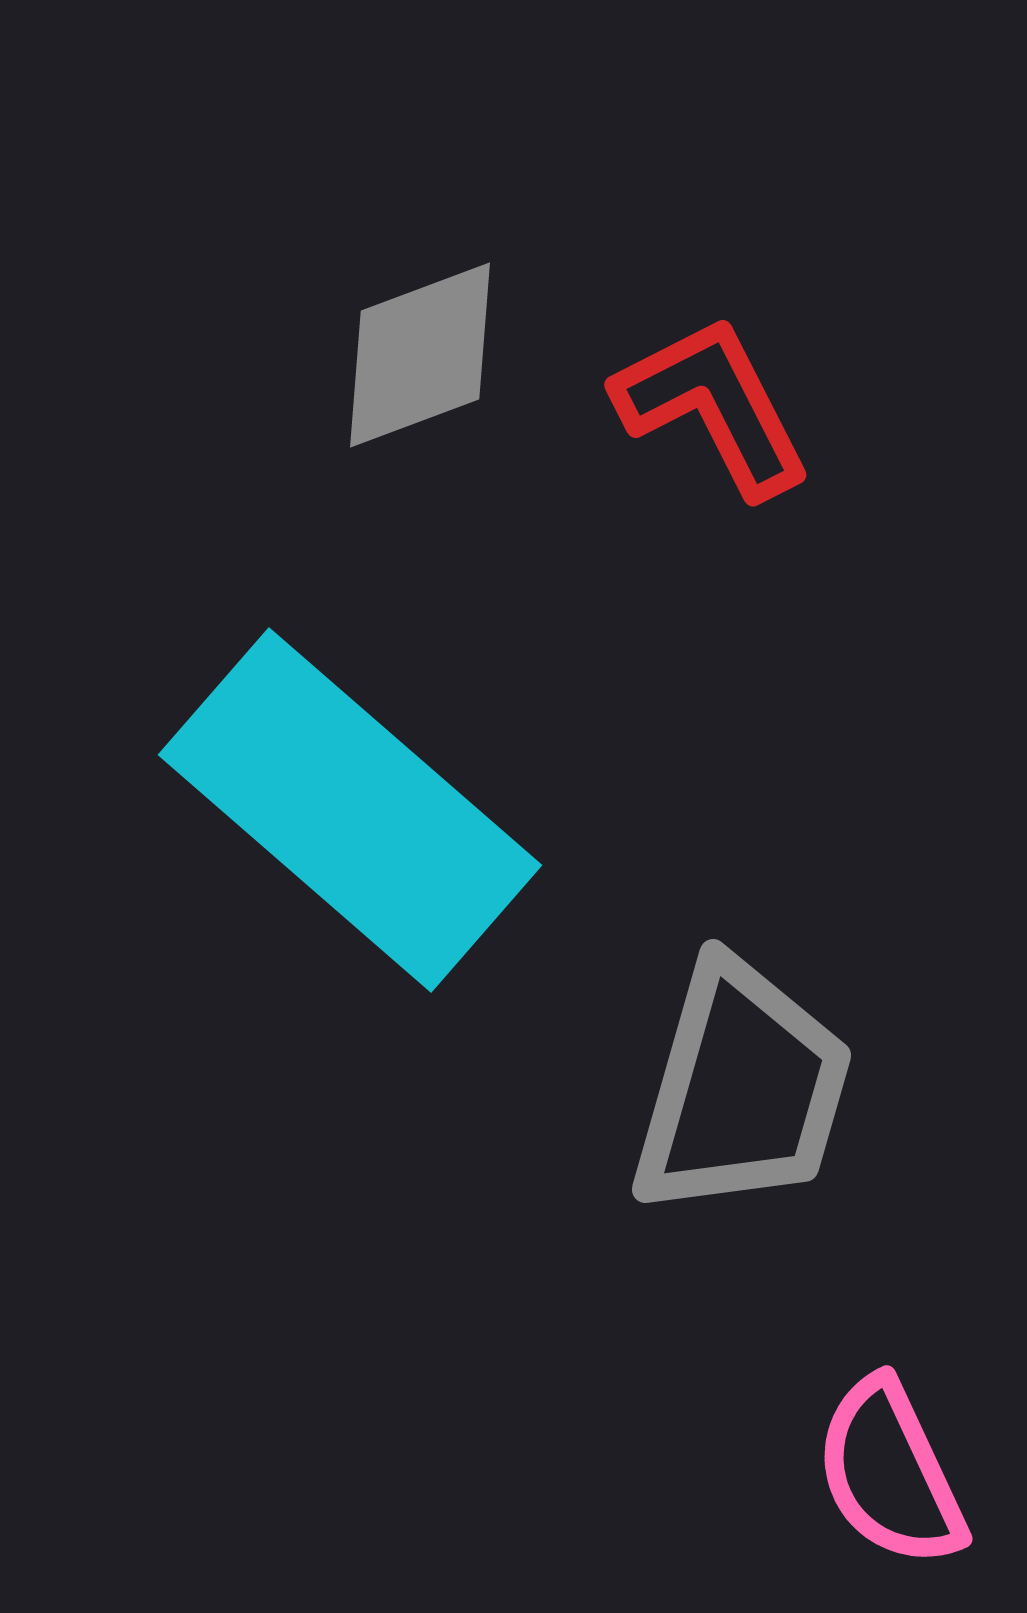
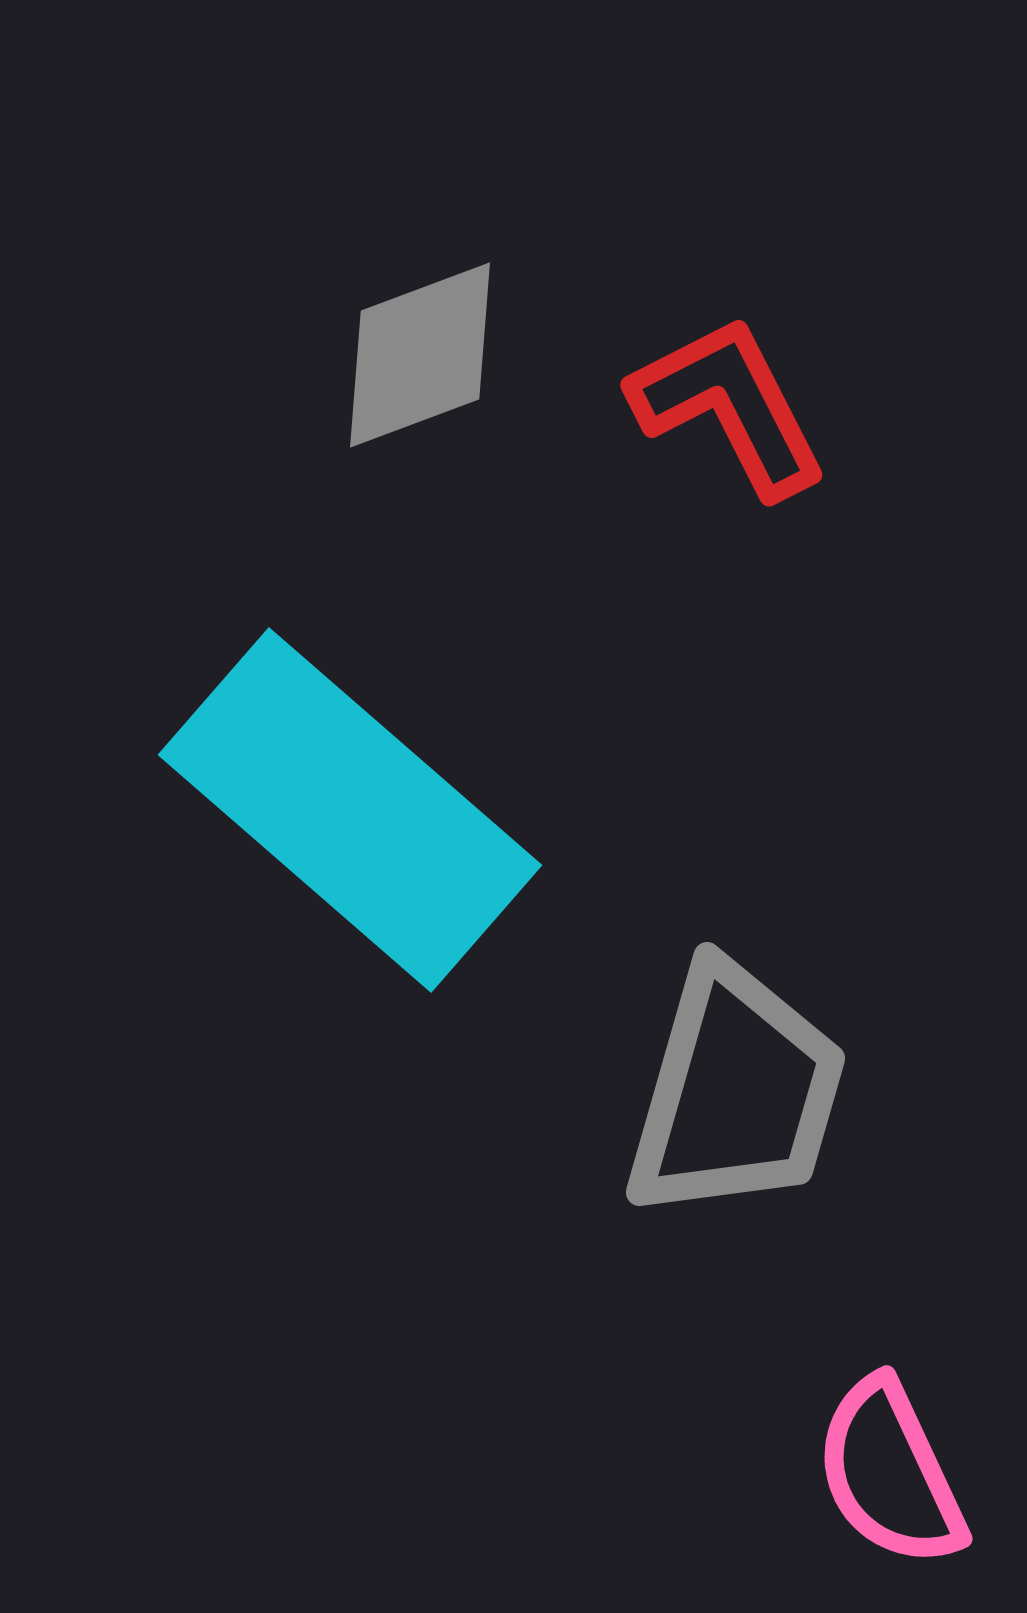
red L-shape: moved 16 px right
gray trapezoid: moved 6 px left, 3 px down
